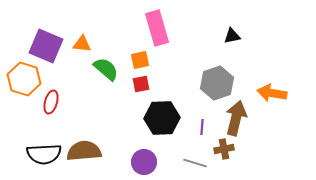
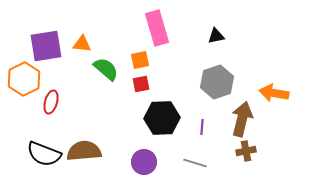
black triangle: moved 16 px left
purple square: rotated 32 degrees counterclockwise
orange hexagon: rotated 16 degrees clockwise
gray hexagon: moved 1 px up
orange arrow: moved 2 px right
brown arrow: moved 6 px right, 1 px down
brown cross: moved 22 px right, 2 px down
black semicircle: rotated 24 degrees clockwise
